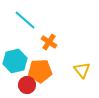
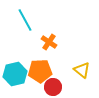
cyan line: rotated 20 degrees clockwise
cyan hexagon: moved 13 px down
yellow triangle: rotated 12 degrees counterclockwise
red circle: moved 26 px right, 2 px down
